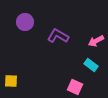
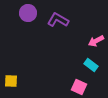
purple circle: moved 3 px right, 9 px up
purple L-shape: moved 16 px up
pink square: moved 4 px right
